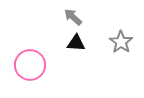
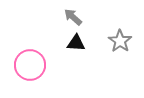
gray star: moved 1 px left, 1 px up
